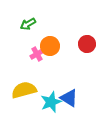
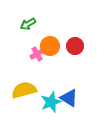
red circle: moved 12 px left, 2 px down
